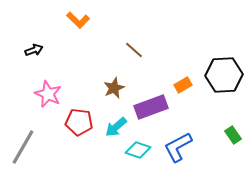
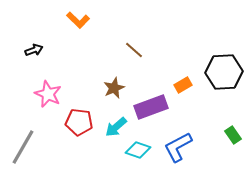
black hexagon: moved 3 px up
